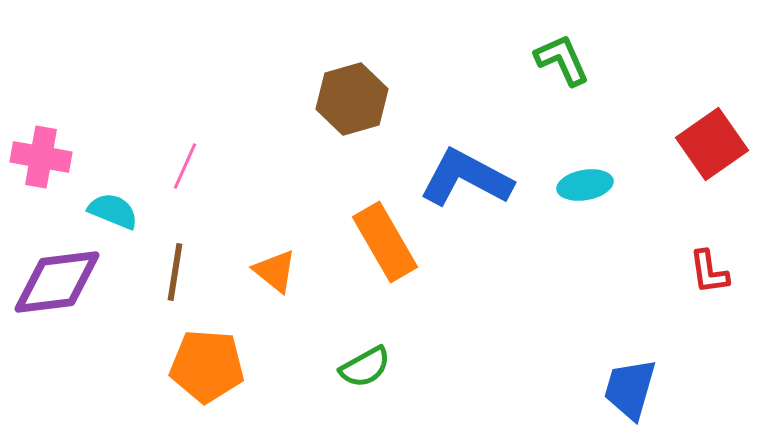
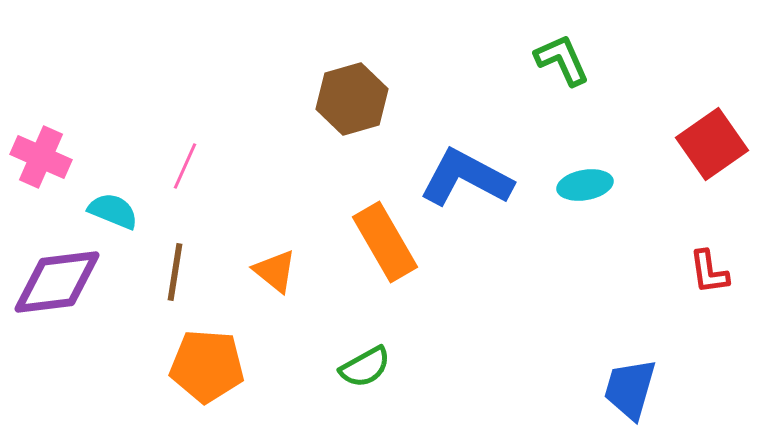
pink cross: rotated 14 degrees clockwise
